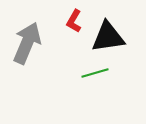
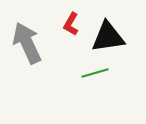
red L-shape: moved 3 px left, 3 px down
gray arrow: rotated 48 degrees counterclockwise
